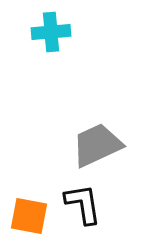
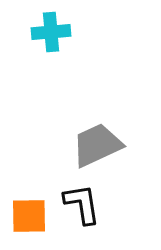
black L-shape: moved 1 px left
orange square: rotated 12 degrees counterclockwise
